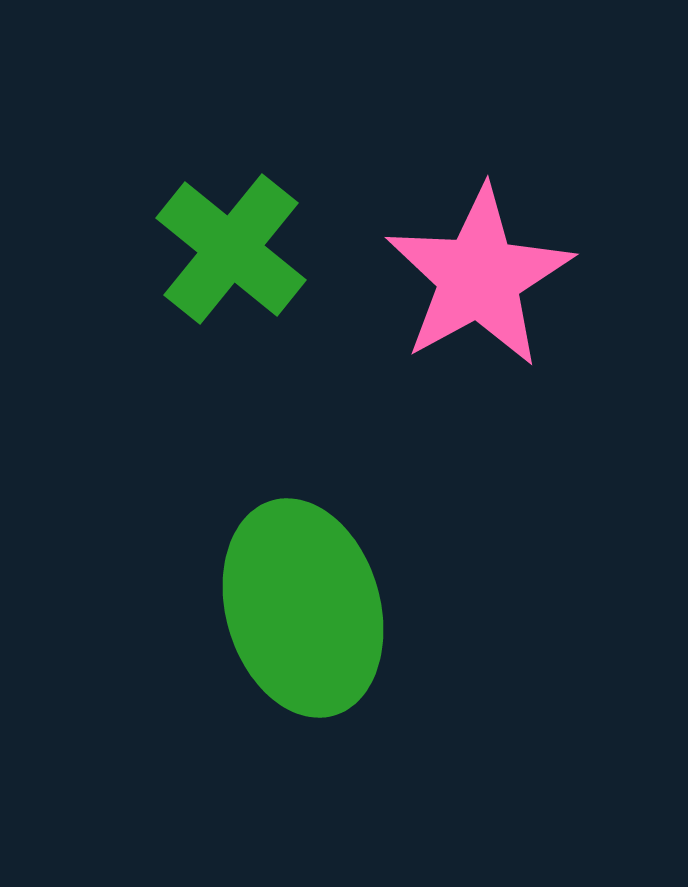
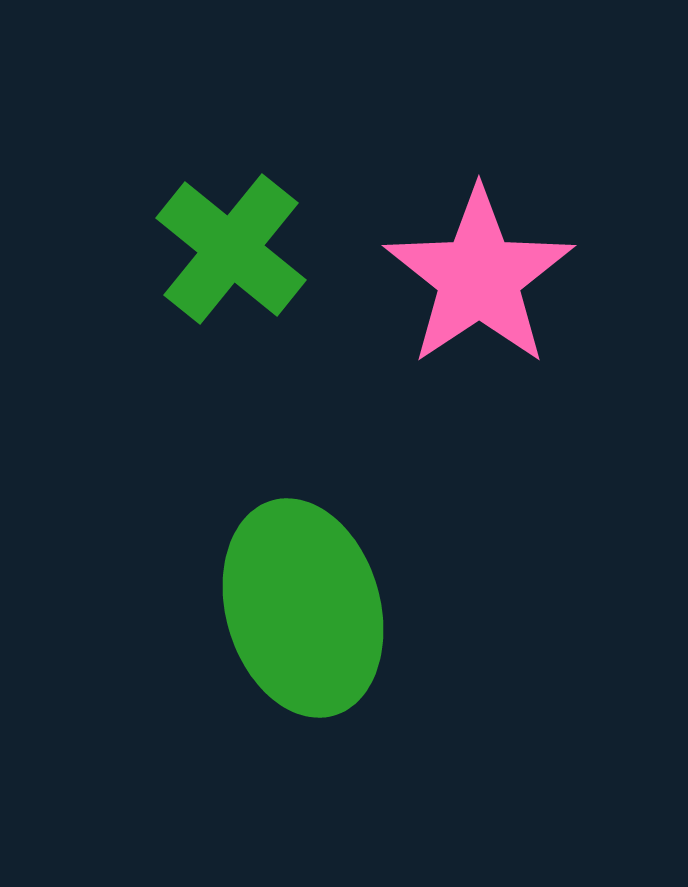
pink star: rotated 5 degrees counterclockwise
